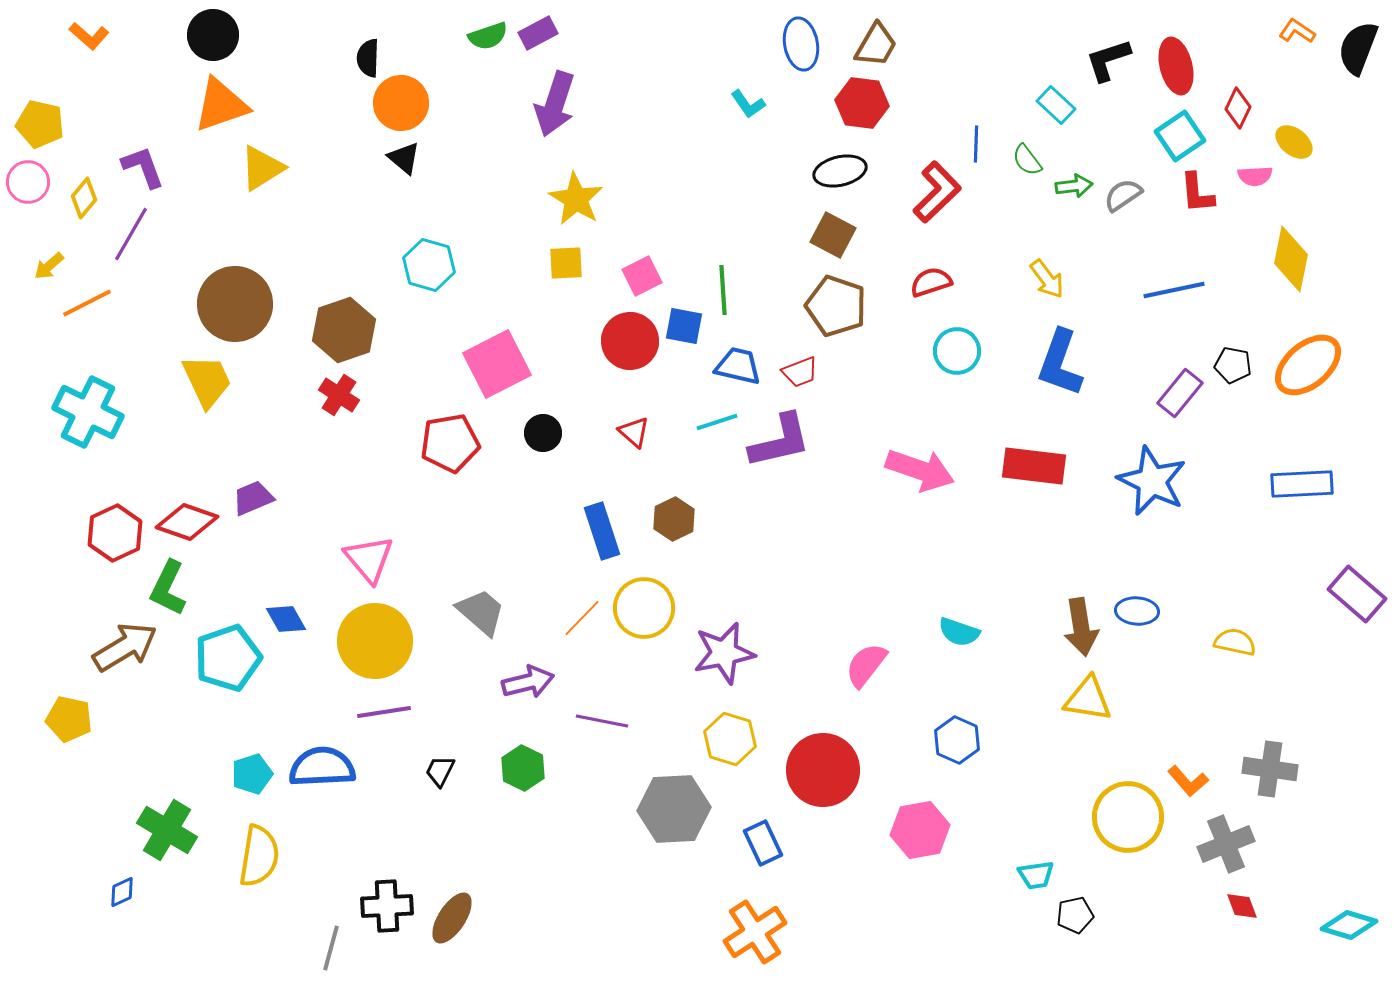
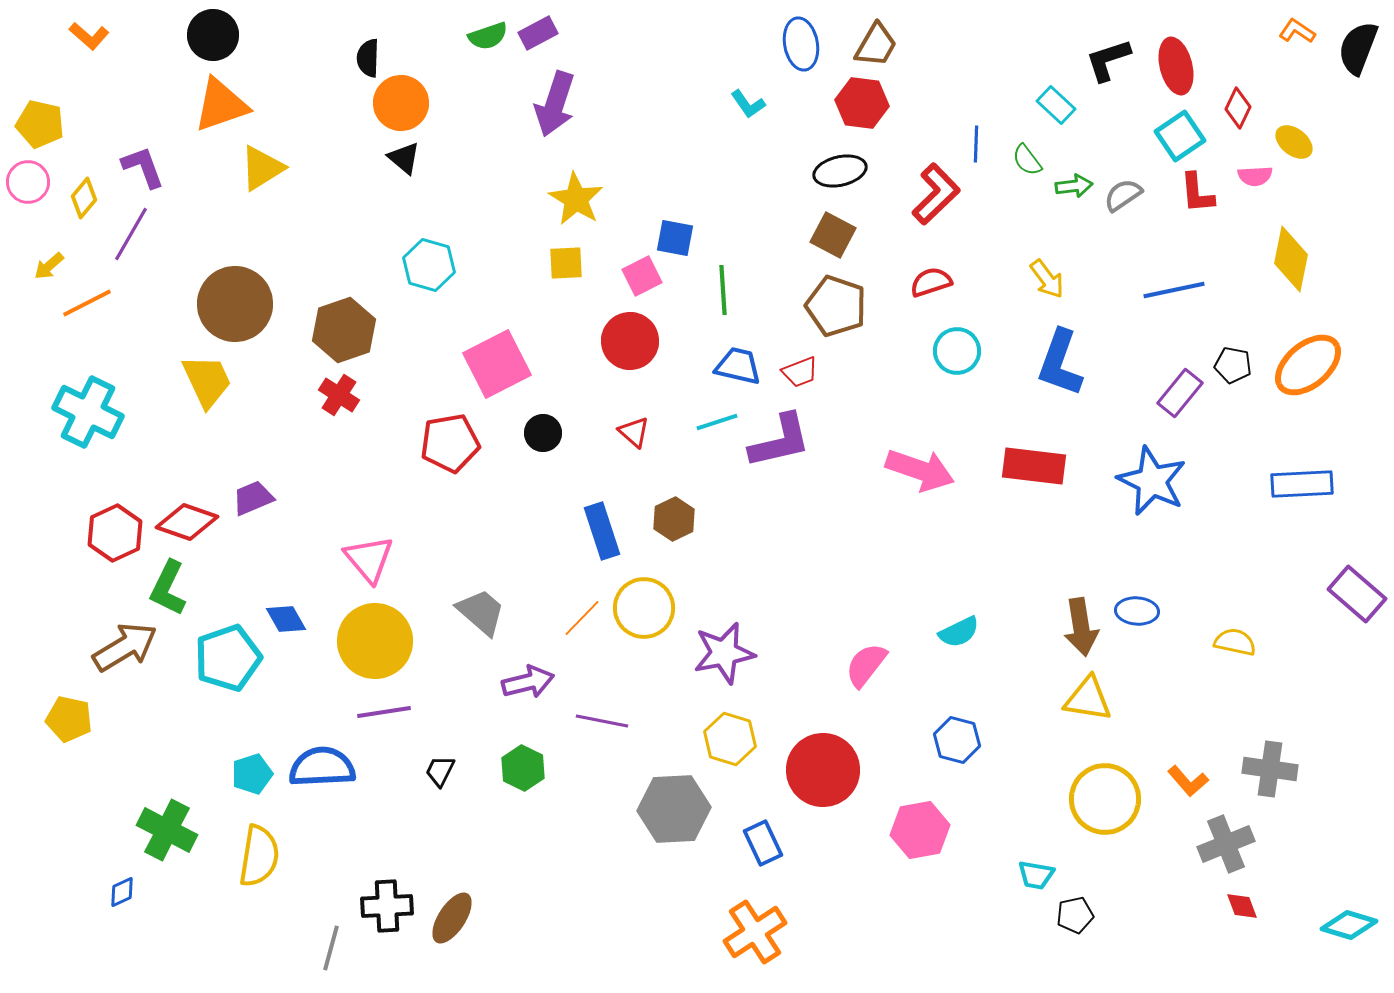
red L-shape at (937, 192): moved 1 px left, 2 px down
blue square at (684, 326): moved 9 px left, 88 px up
cyan semicircle at (959, 632): rotated 45 degrees counterclockwise
blue hexagon at (957, 740): rotated 9 degrees counterclockwise
yellow circle at (1128, 817): moved 23 px left, 18 px up
green cross at (167, 830): rotated 4 degrees counterclockwise
cyan trapezoid at (1036, 875): rotated 18 degrees clockwise
